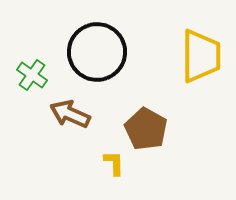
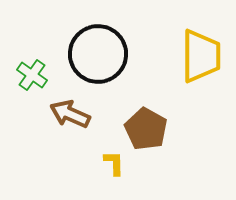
black circle: moved 1 px right, 2 px down
